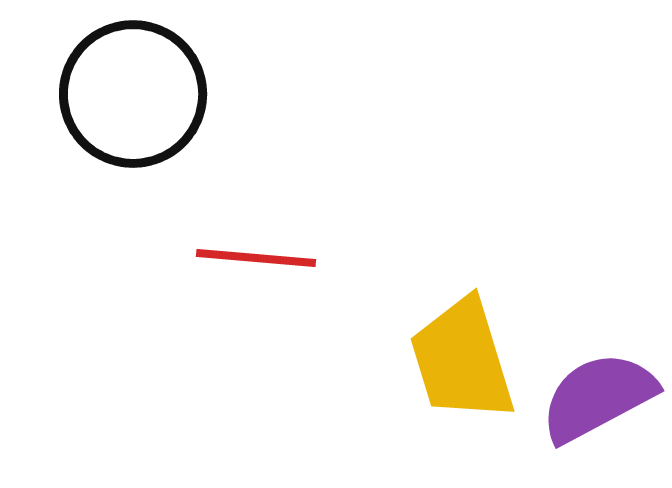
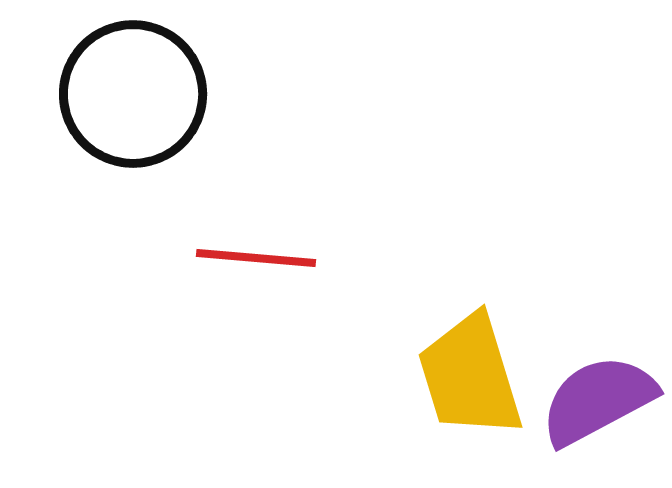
yellow trapezoid: moved 8 px right, 16 px down
purple semicircle: moved 3 px down
